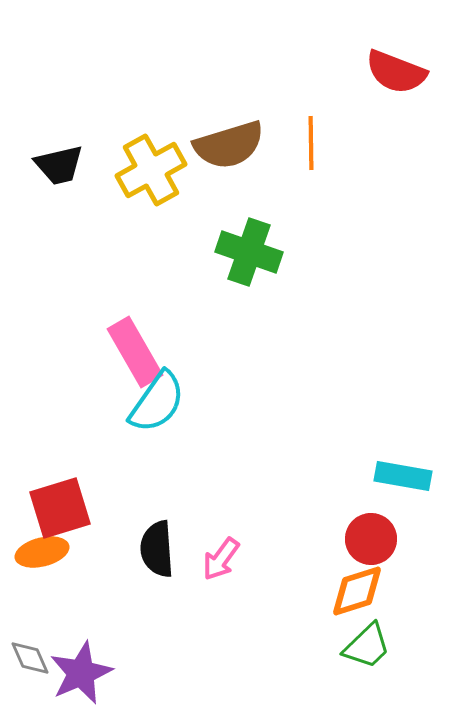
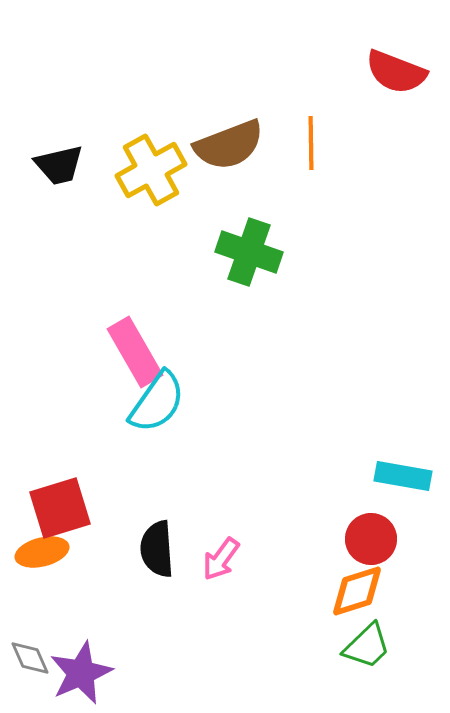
brown semicircle: rotated 4 degrees counterclockwise
